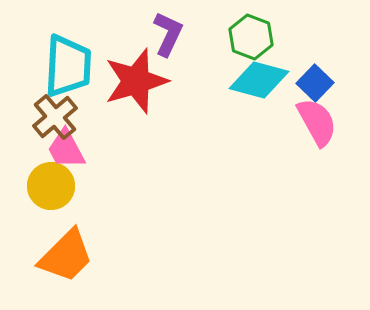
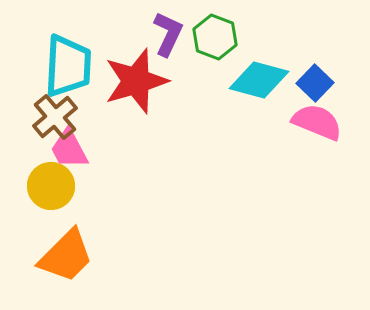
green hexagon: moved 36 px left
pink semicircle: rotated 39 degrees counterclockwise
pink trapezoid: moved 3 px right
